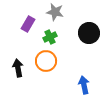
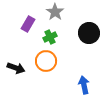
gray star: rotated 24 degrees clockwise
black arrow: moved 2 px left; rotated 120 degrees clockwise
